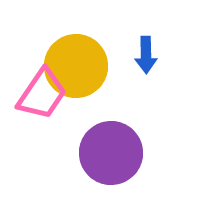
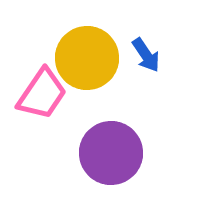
blue arrow: rotated 33 degrees counterclockwise
yellow circle: moved 11 px right, 8 px up
